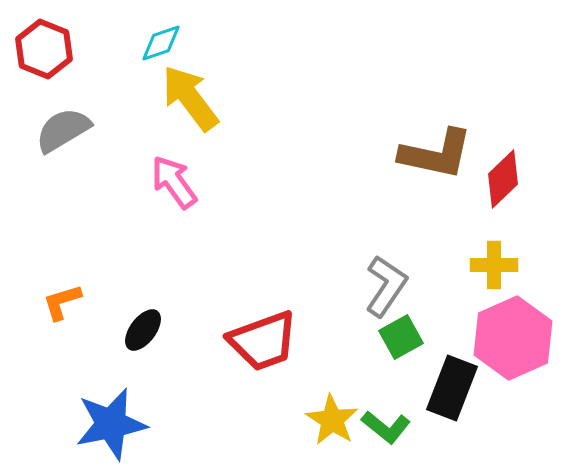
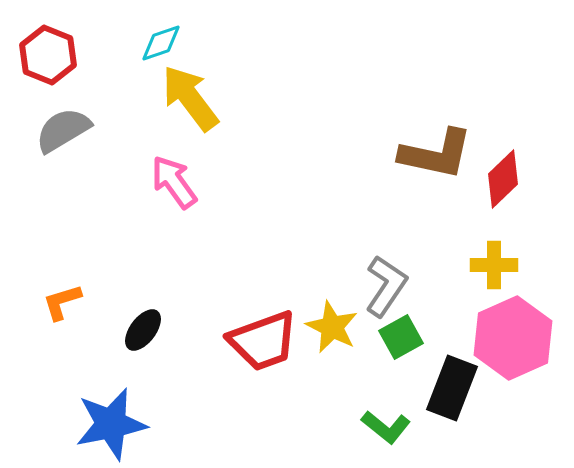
red hexagon: moved 4 px right, 6 px down
yellow star: moved 93 px up; rotated 6 degrees counterclockwise
